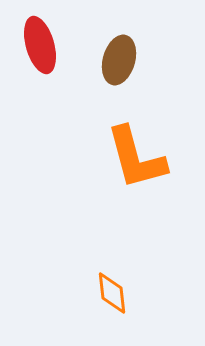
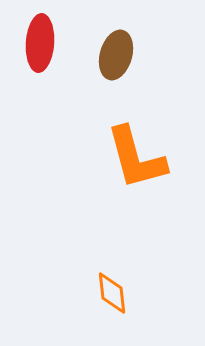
red ellipse: moved 2 px up; rotated 20 degrees clockwise
brown ellipse: moved 3 px left, 5 px up
